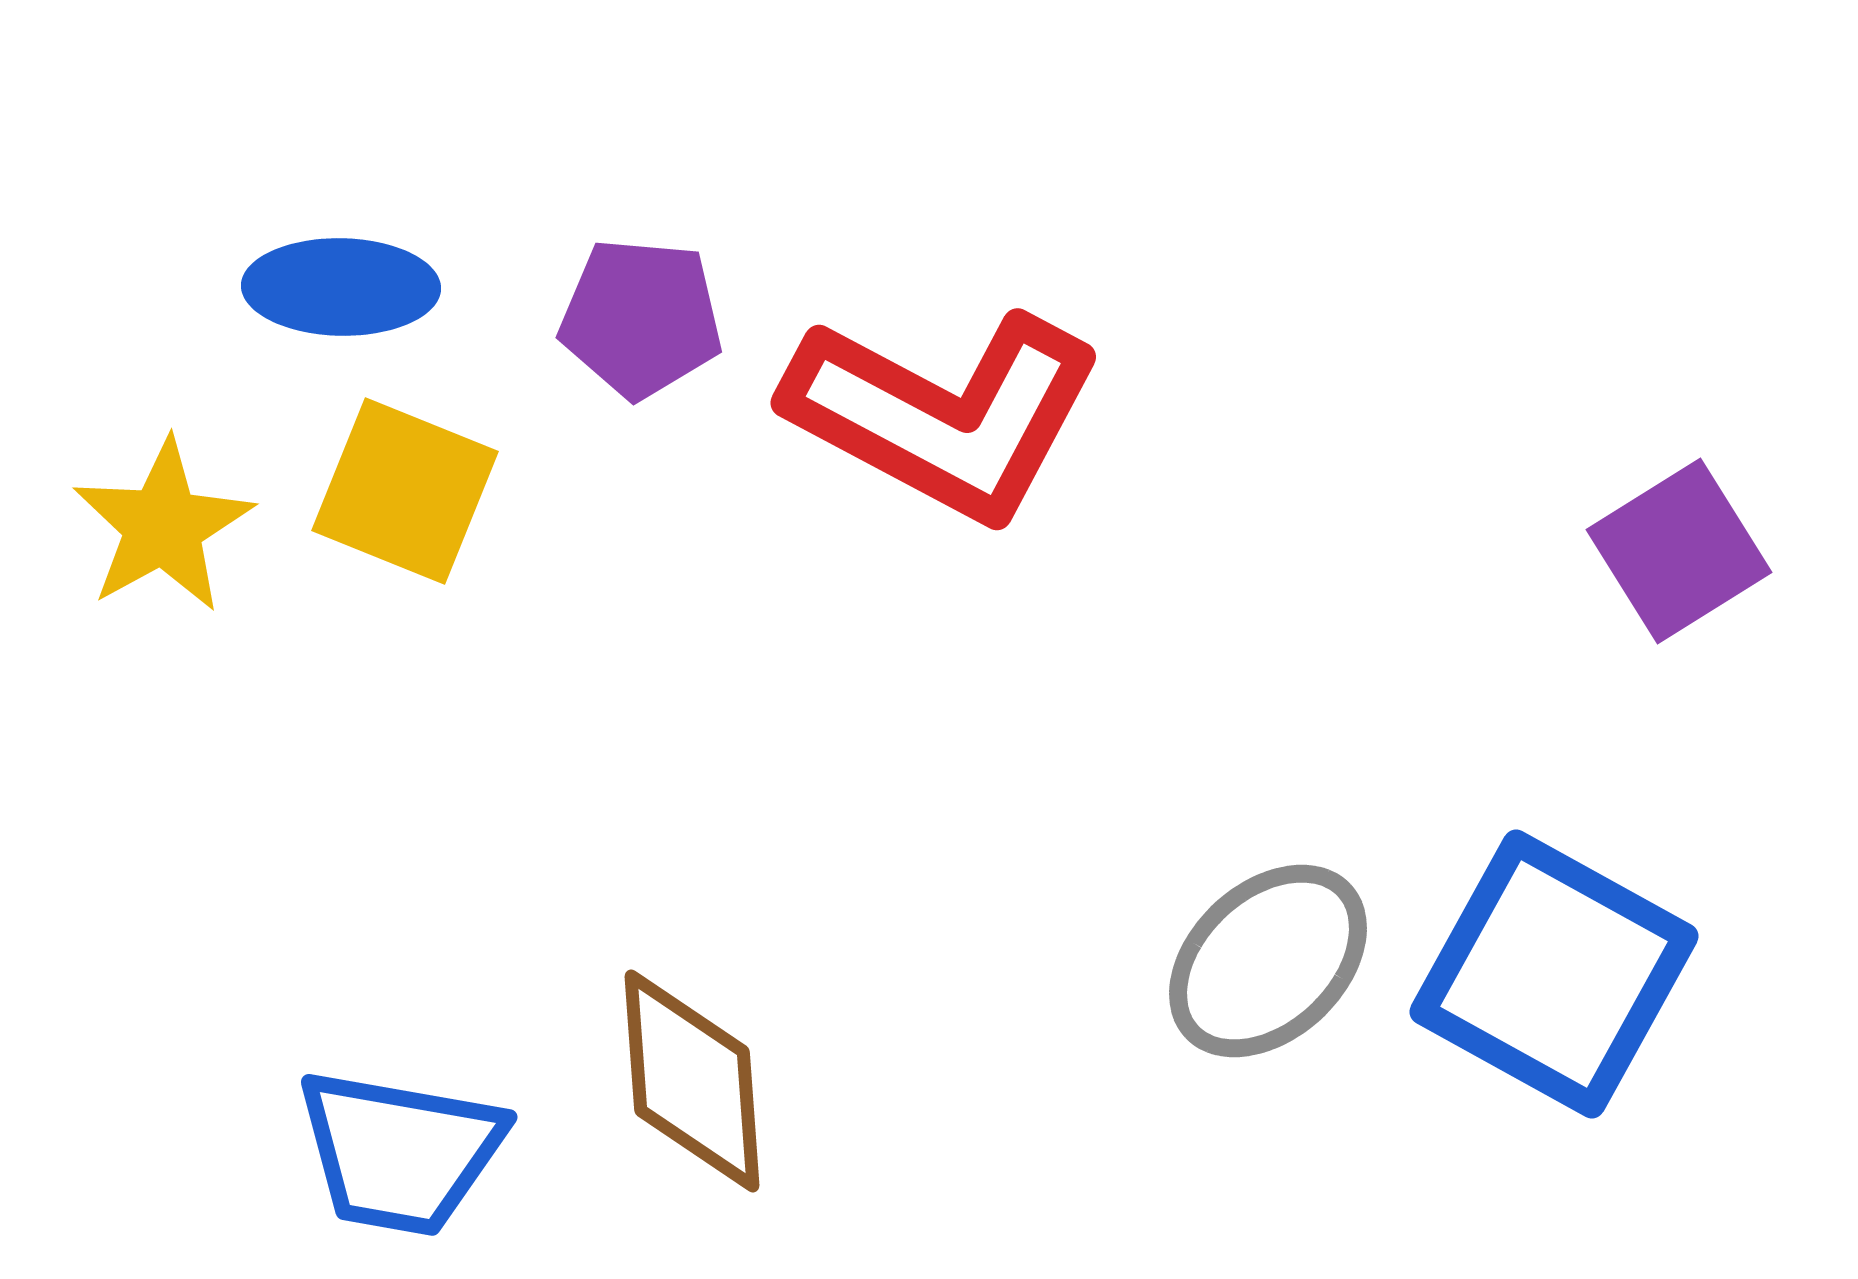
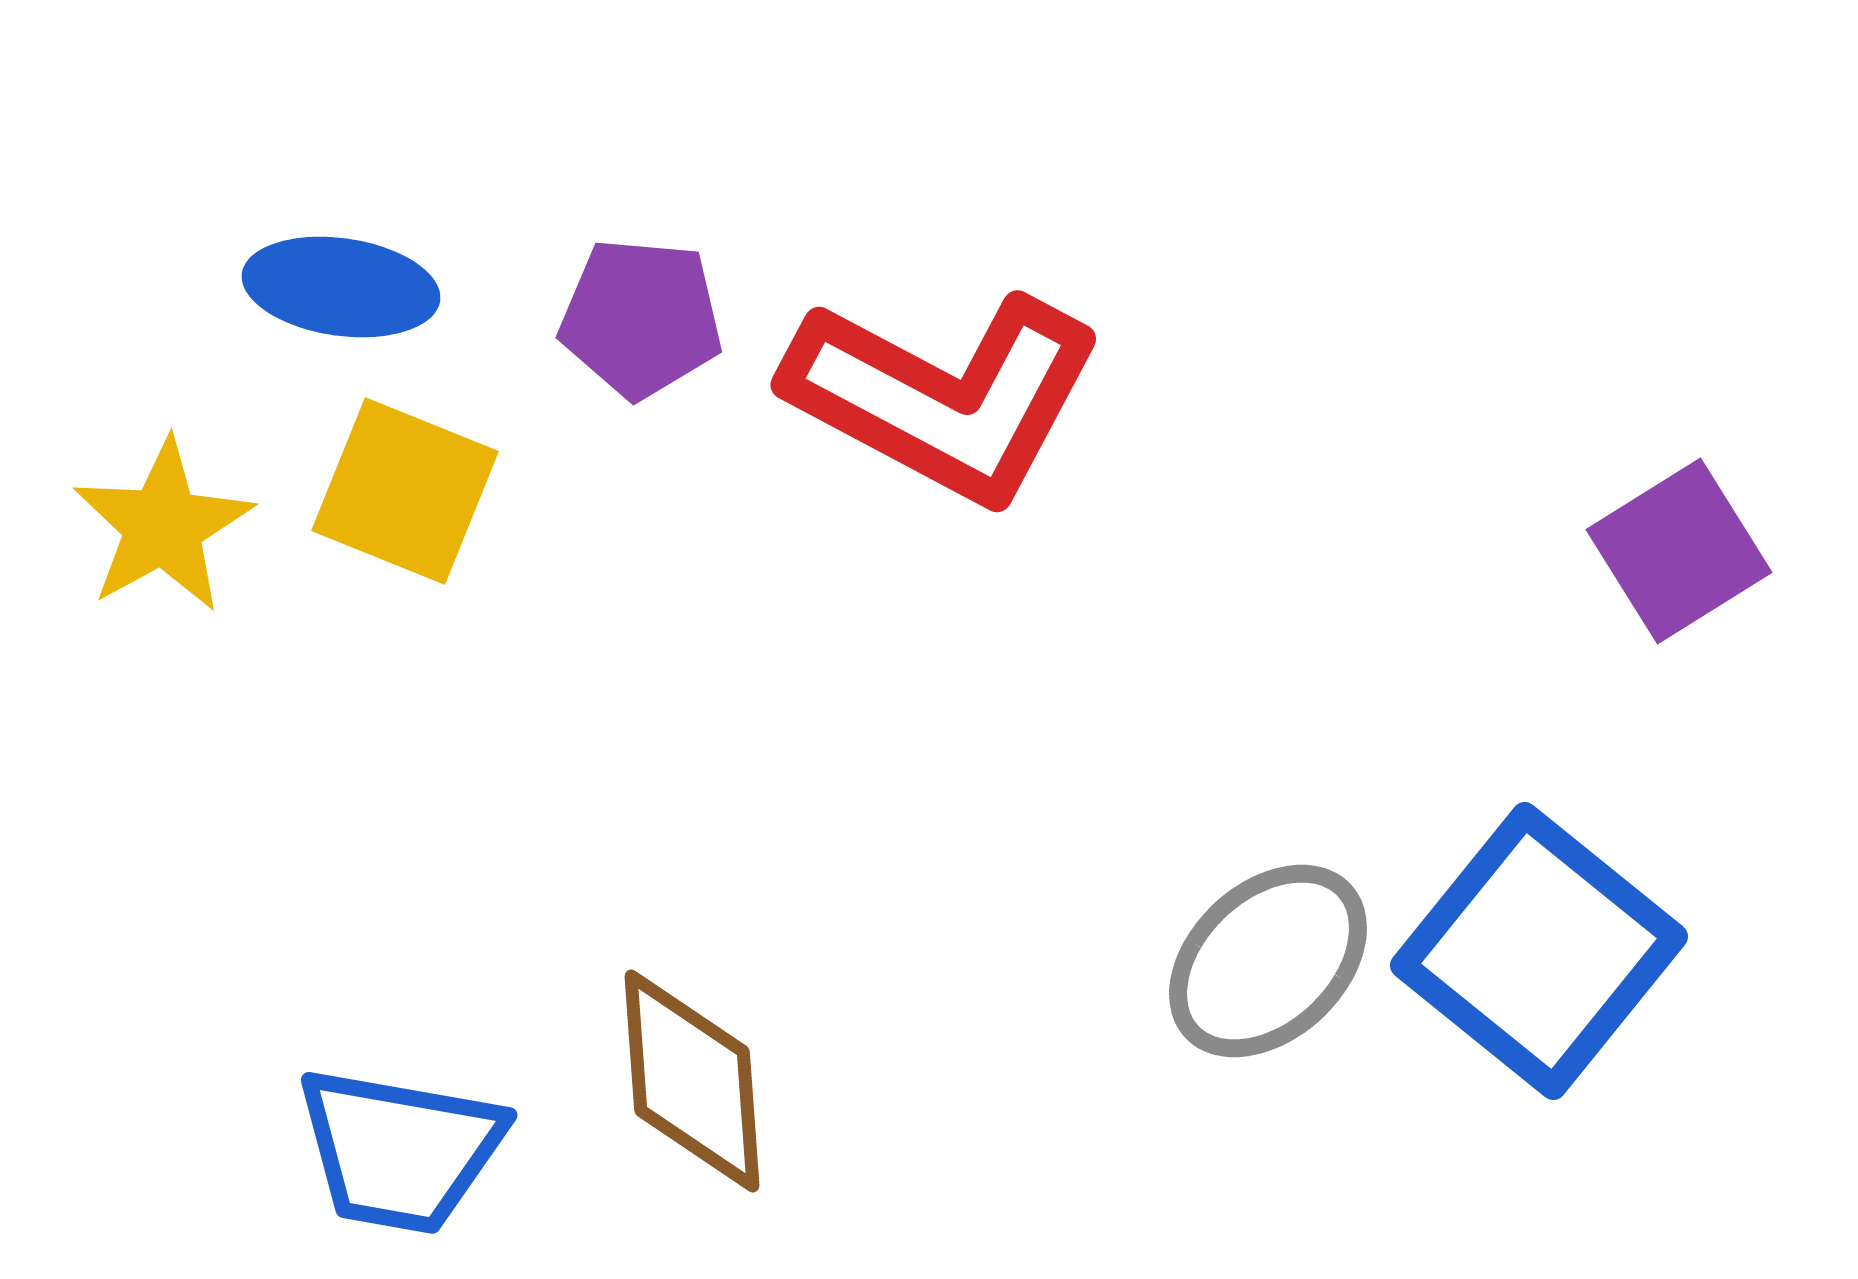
blue ellipse: rotated 7 degrees clockwise
red L-shape: moved 18 px up
blue square: moved 15 px left, 23 px up; rotated 10 degrees clockwise
blue trapezoid: moved 2 px up
